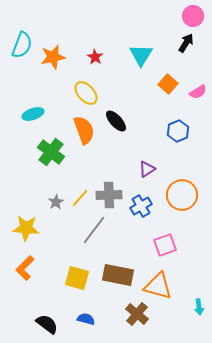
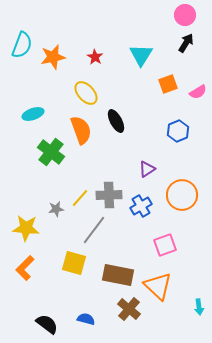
pink circle: moved 8 px left, 1 px up
orange square: rotated 30 degrees clockwise
black ellipse: rotated 15 degrees clockwise
orange semicircle: moved 3 px left
gray star: moved 7 px down; rotated 21 degrees clockwise
yellow square: moved 3 px left, 15 px up
orange triangle: rotated 28 degrees clockwise
brown cross: moved 8 px left, 5 px up
